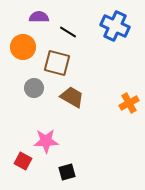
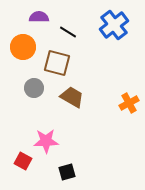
blue cross: moved 1 px left, 1 px up; rotated 28 degrees clockwise
